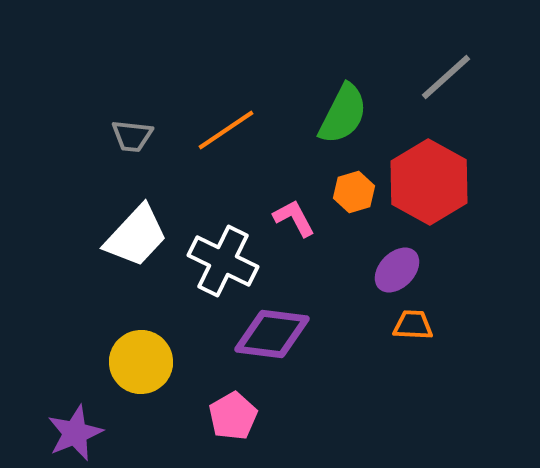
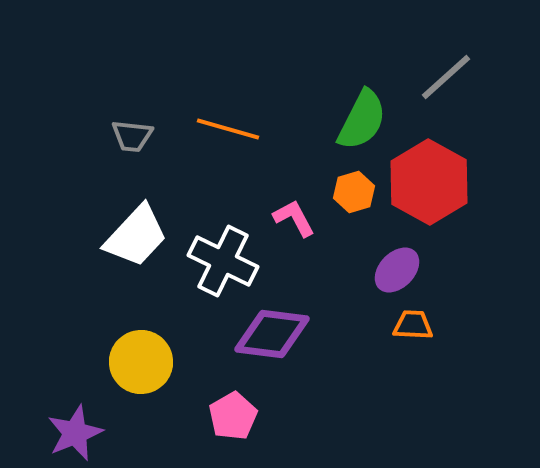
green semicircle: moved 19 px right, 6 px down
orange line: moved 2 px right, 1 px up; rotated 50 degrees clockwise
